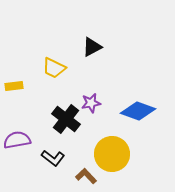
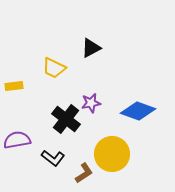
black triangle: moved 1 px left, 1 px down
brown L-shape: moved 2 px left, 3 px up; rotated 100 degrees clockwise
